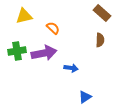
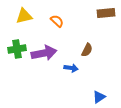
brown rectangle: moved 4 px right; rotated 48 degrees counterclockwise
orange semicircle: moved 4 px right, 7 px up
brown semicircle: moved 13 px left, 10 px down; rotated 24 degrees clockwise
green cross: moved 2 px up
blue triangle: moved 14 px right
